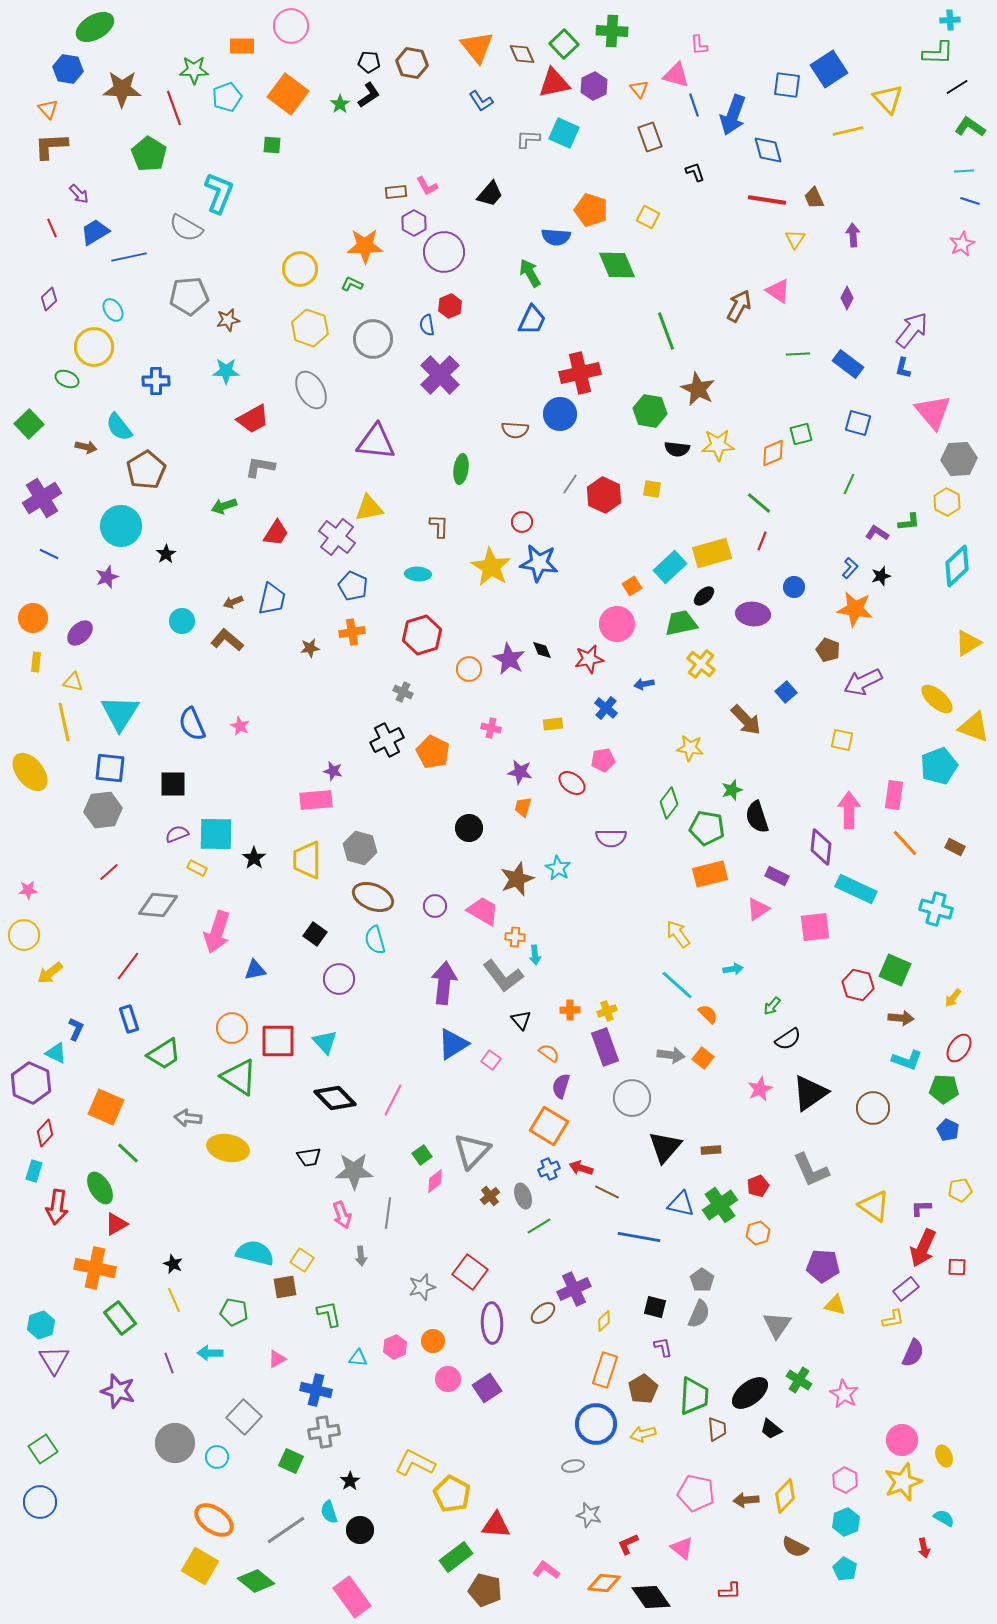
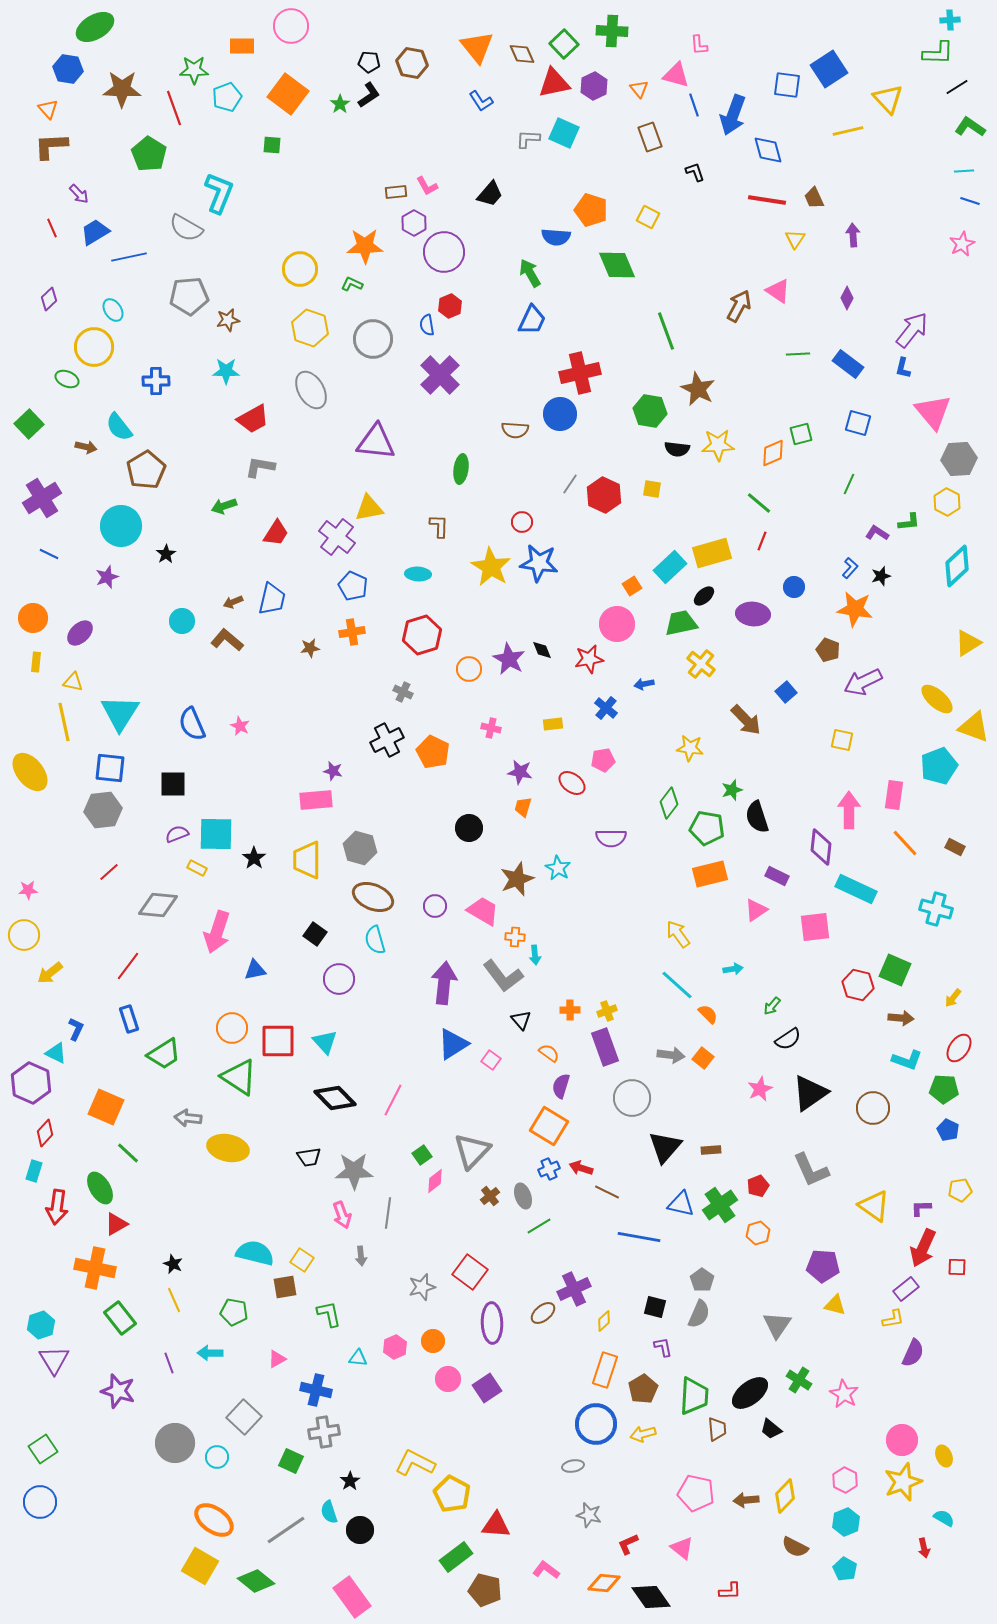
pink triangle at (758, 909): moved 2 px left, 1 px down
